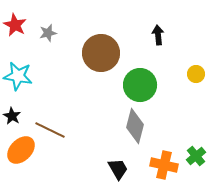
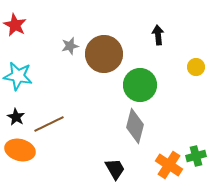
gray star: moved 22 px right, 13 px down
brown circle: moved 3 px right, 1 px down
yellow circle: moved 7 px up
black star: moved 4 px right, 1 px down
brown line: moved 1 px left, 6 px up; rotated 52 degrees counterclockwise
orange ellipse: moved 1 px left; rotated 60 degrees clockwise
green cross: rotated 24 degrees clockwise
orange cross: moved 5 px right; rotated 20 degrees clockwise
black trapezoid: moved 3 px left
